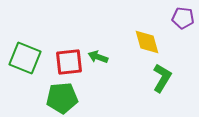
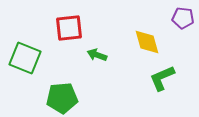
green arrow: moved 1 px left, 2 px up
red square: moved 34 px up
green L-shape: rotated 144 degrees counterclockwise
